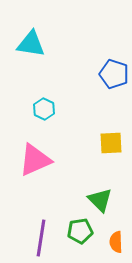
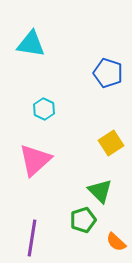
blue pentagon: moved 6 px left, 1 px up
yellow square: rotated 30 degrees counterclockwise
pink triangle: rotated 18 degrees counterclockwise
green triangle: moved 9 px up
green pentagon: moved 3 px right, 11 px up; rotated 10 degrees counterclockwise
purple line: moved 9 px left
orange semicircle: rotated 45 degrees counterclockwise
